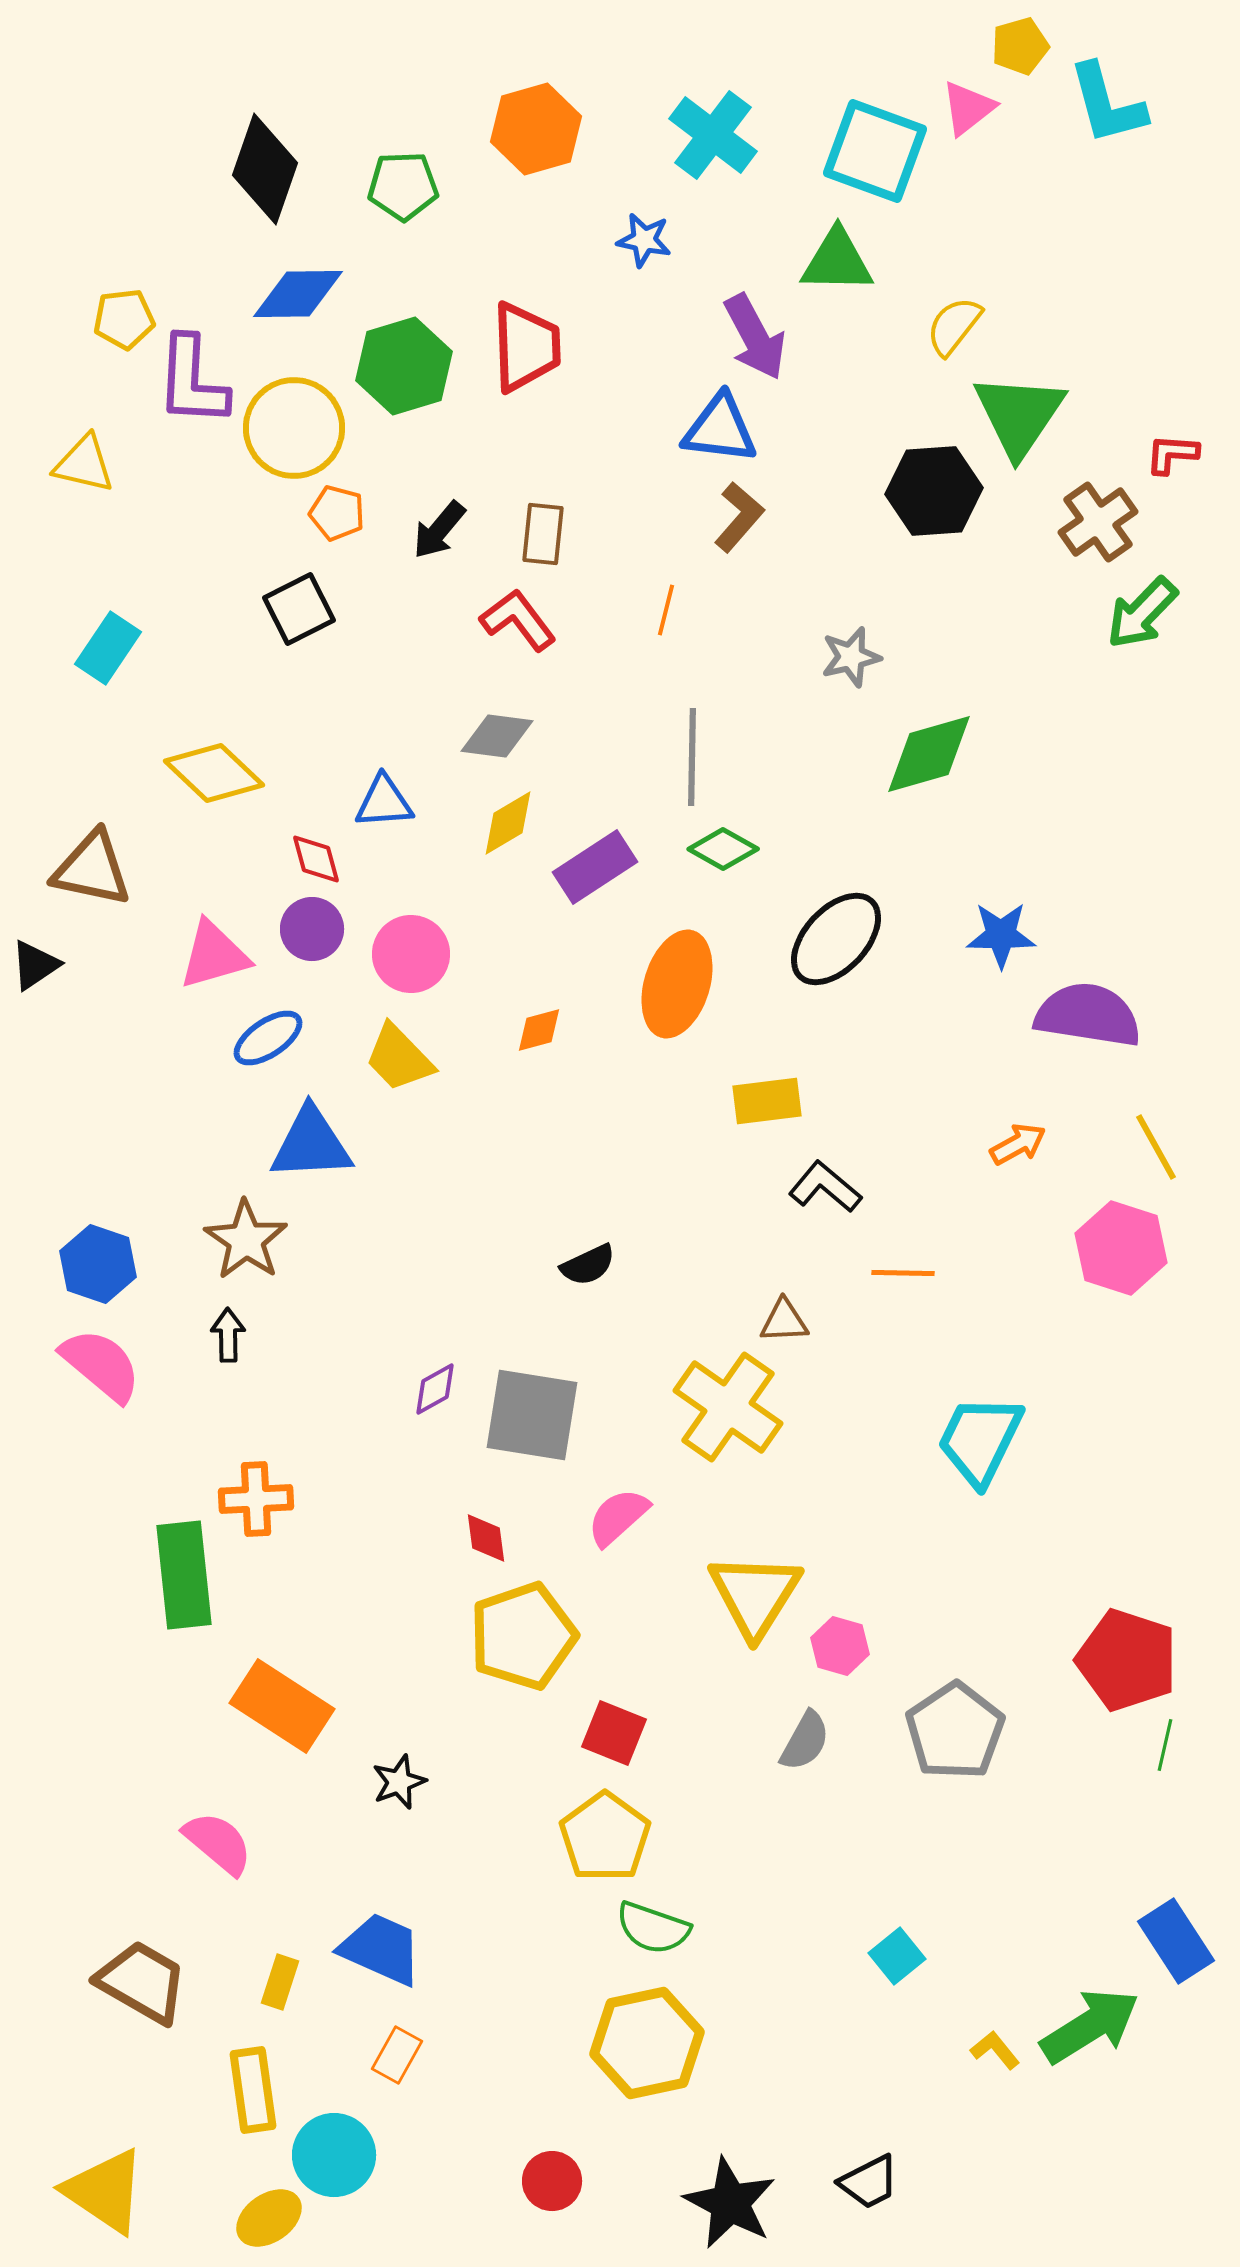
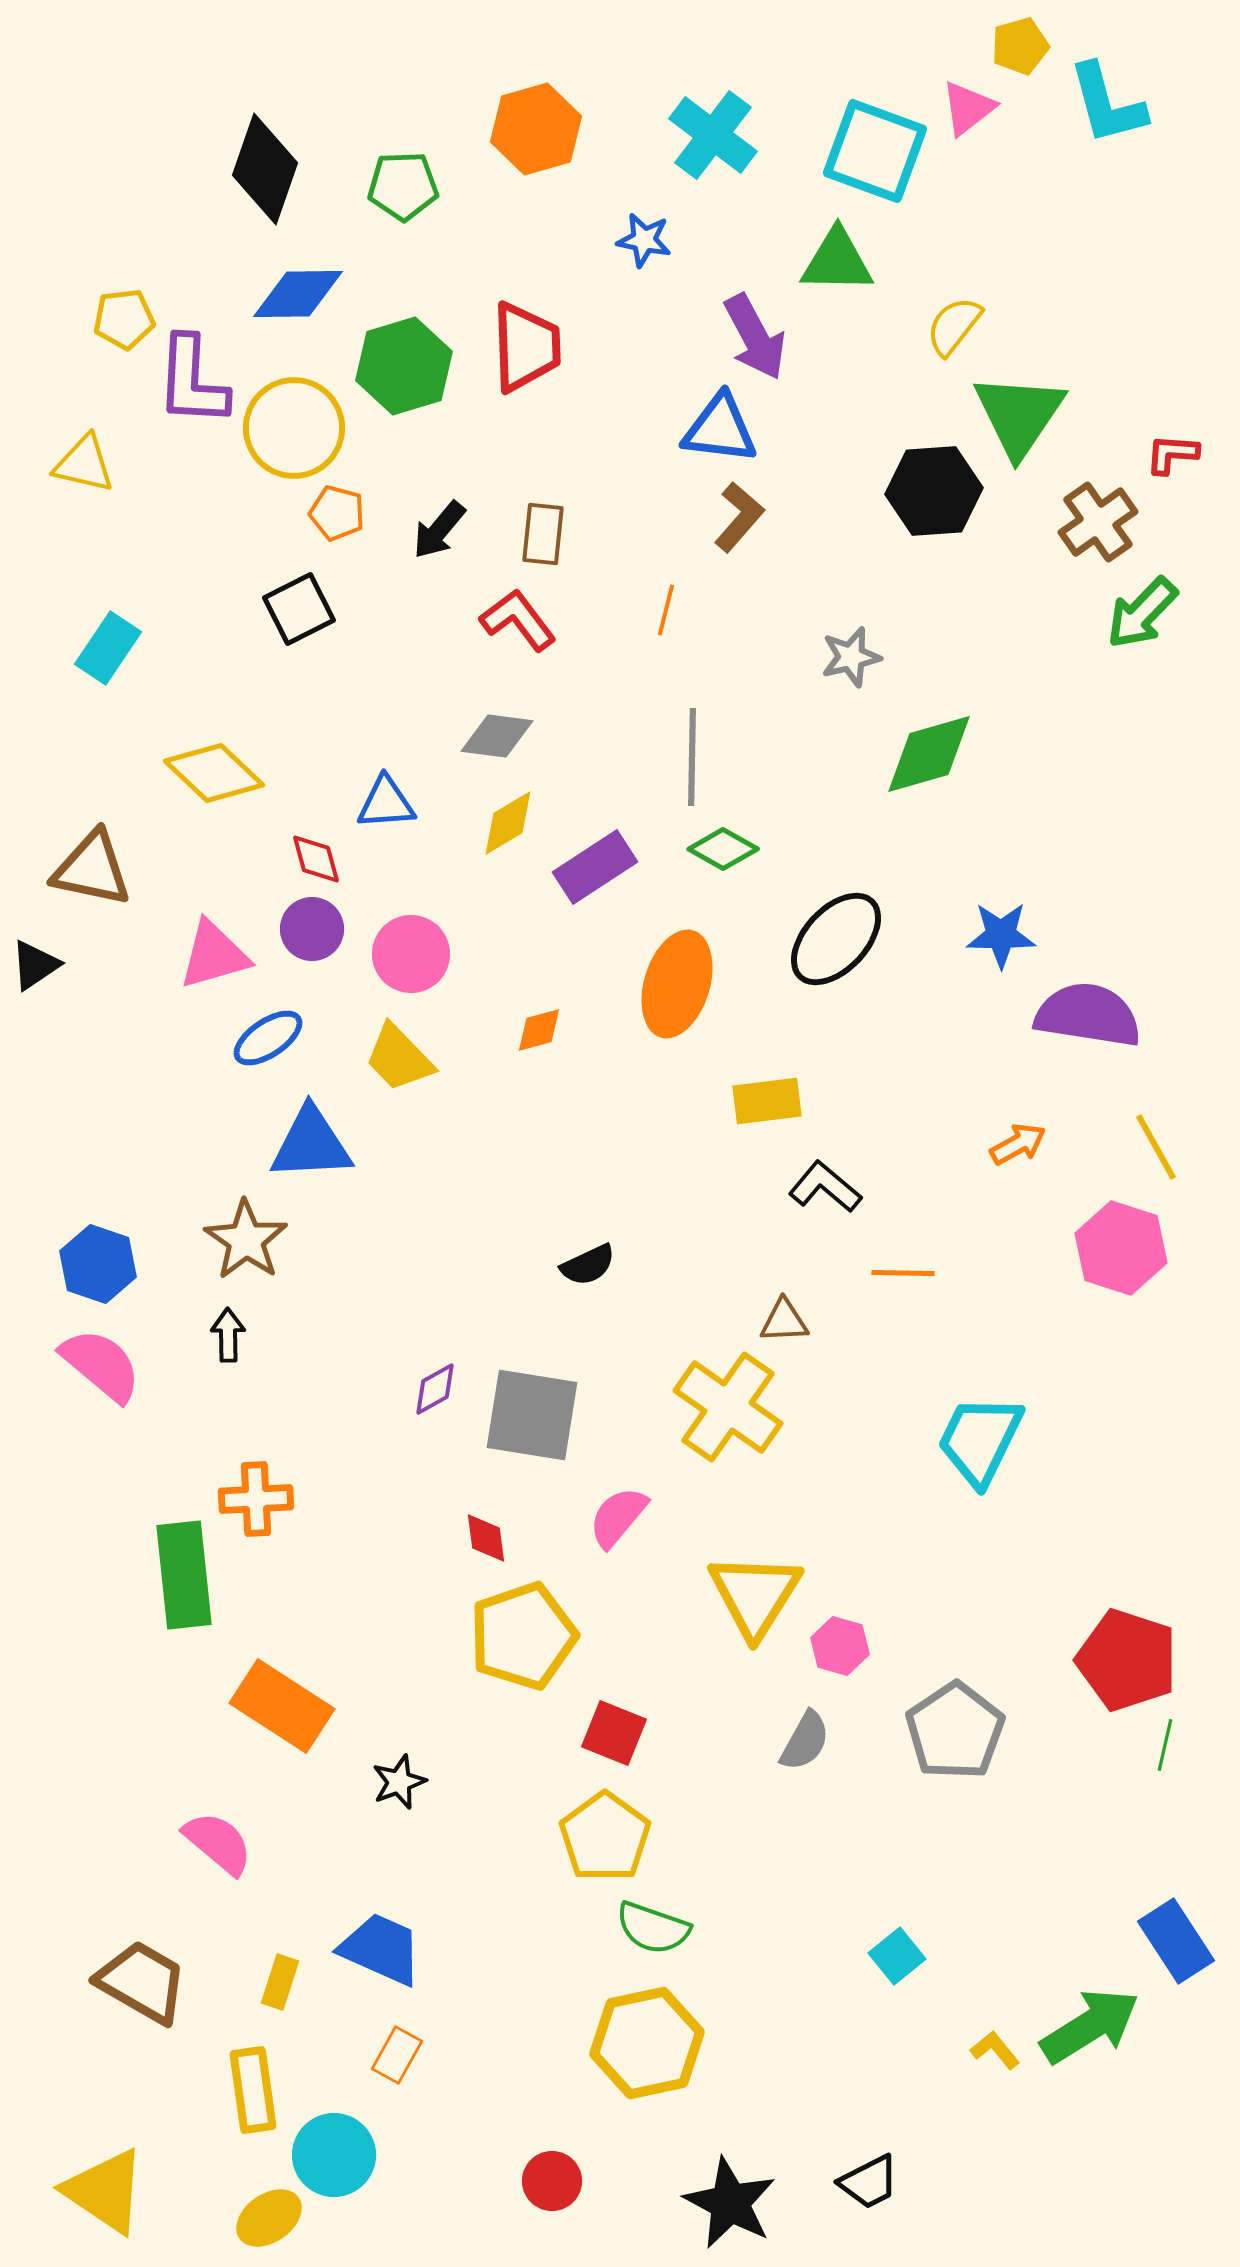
blue triangle at (384, 802): moved 2 px right, 1 px down
pink semicircle at (618, 1517): rotated 8 degrees counterclockwise
